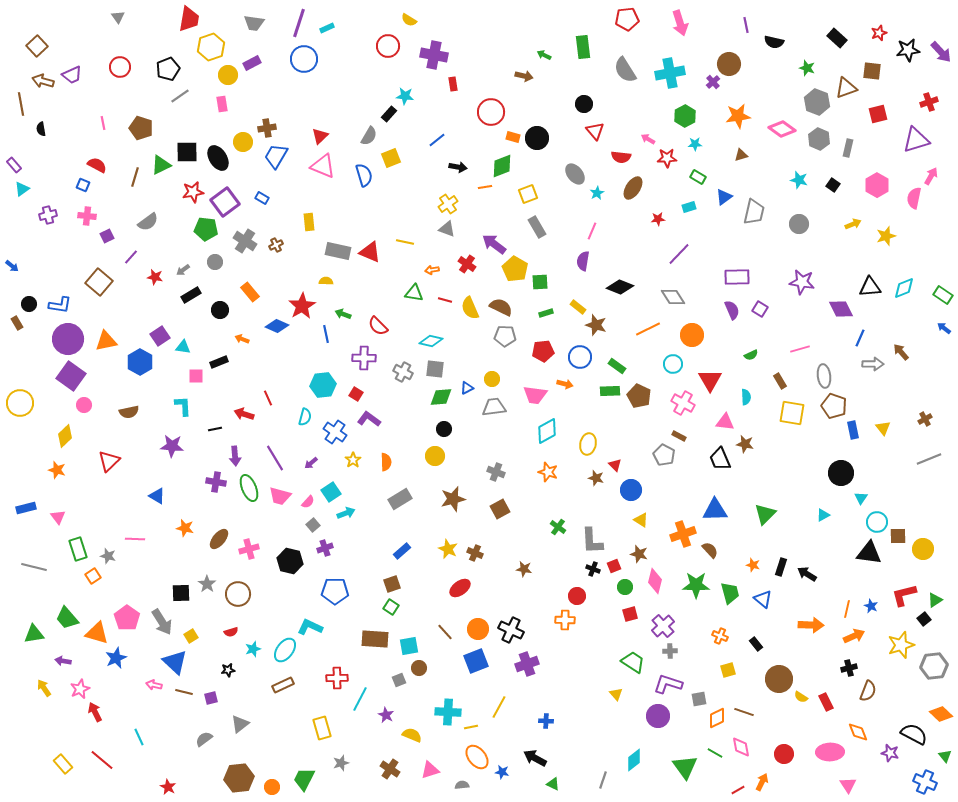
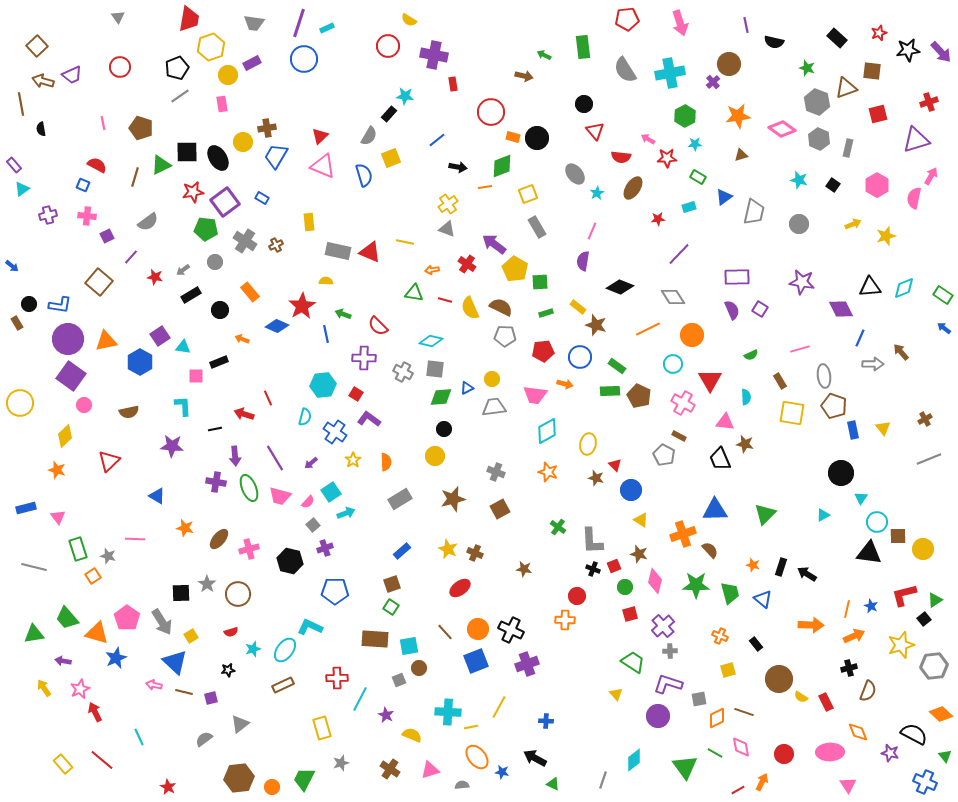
black pentagon at (168, 69): moved 9 px right, 1 px up
